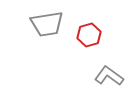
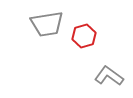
red hexagon: moved 5 px left, 1 px down
